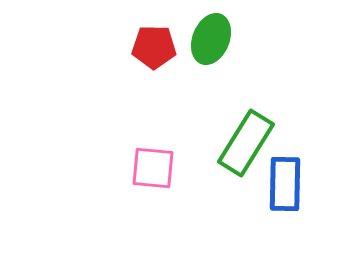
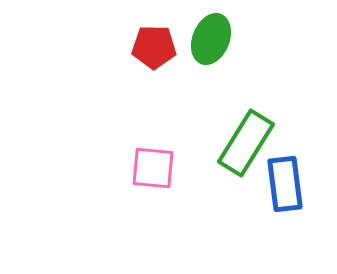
blue rectangle: rotated 8 degrees counterclockwise
